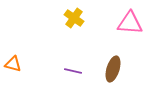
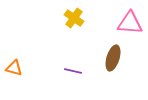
orange triangle: moved 1 px right, 4 px down
brown ellipse: moved 11 px up
